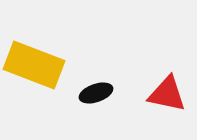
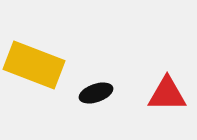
red triangle: rotated 12 degrees counterclockwise
